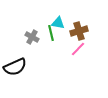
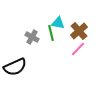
brown cross: rotated 24 degrees counterclockwise
